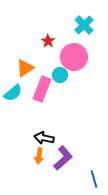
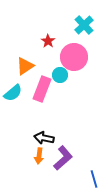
orange triangle: moved 2 px up
